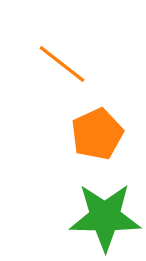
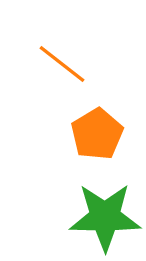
orange pentagon: rotated 6 degrees counterclockwise
